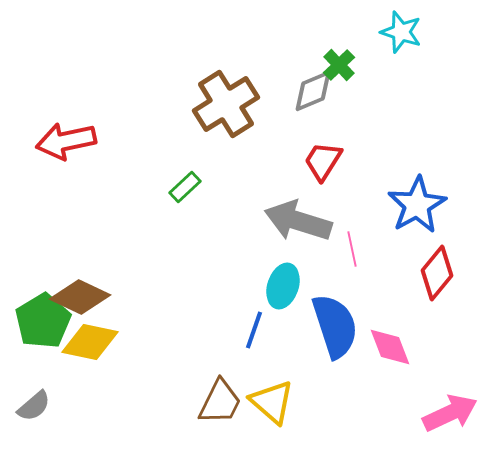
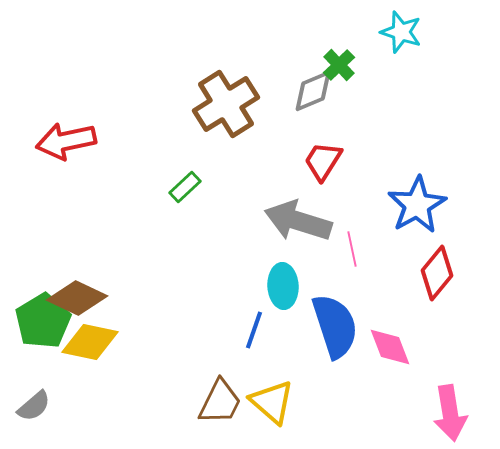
cyan ellipse: rotated 21 degrees counterclockwise
brown diamond: moved 3 px left, 1 px down
pink arrow: rotated 106 degrees clockwise
